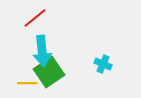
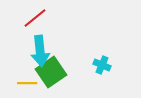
cyan arrow: moved 2 px left
cyan cross: moved 1 px left, 1 px down
green square: moved 2 px right
